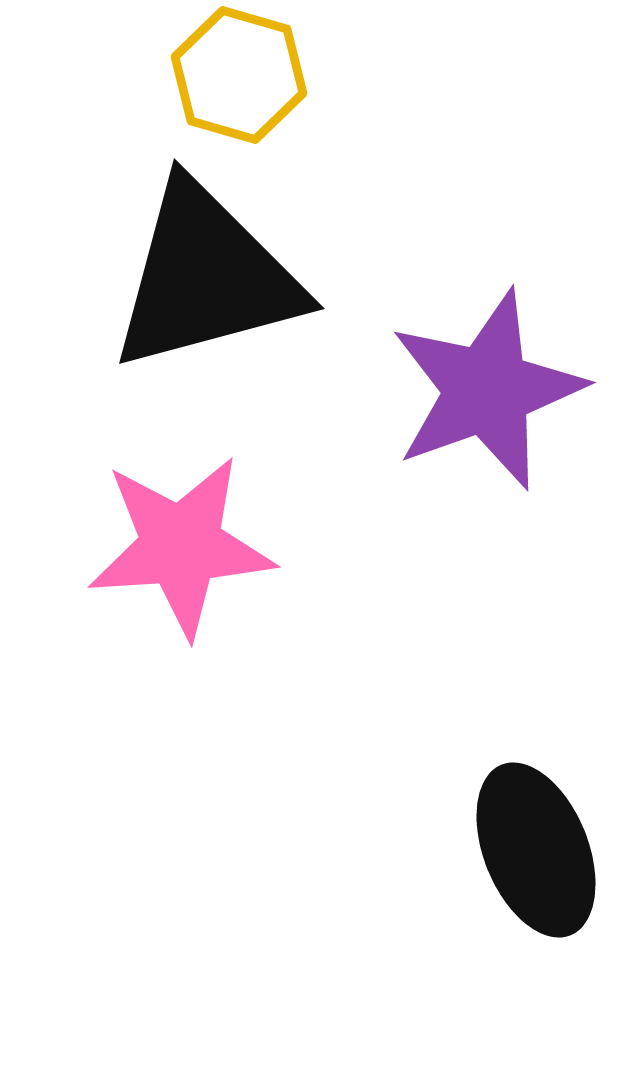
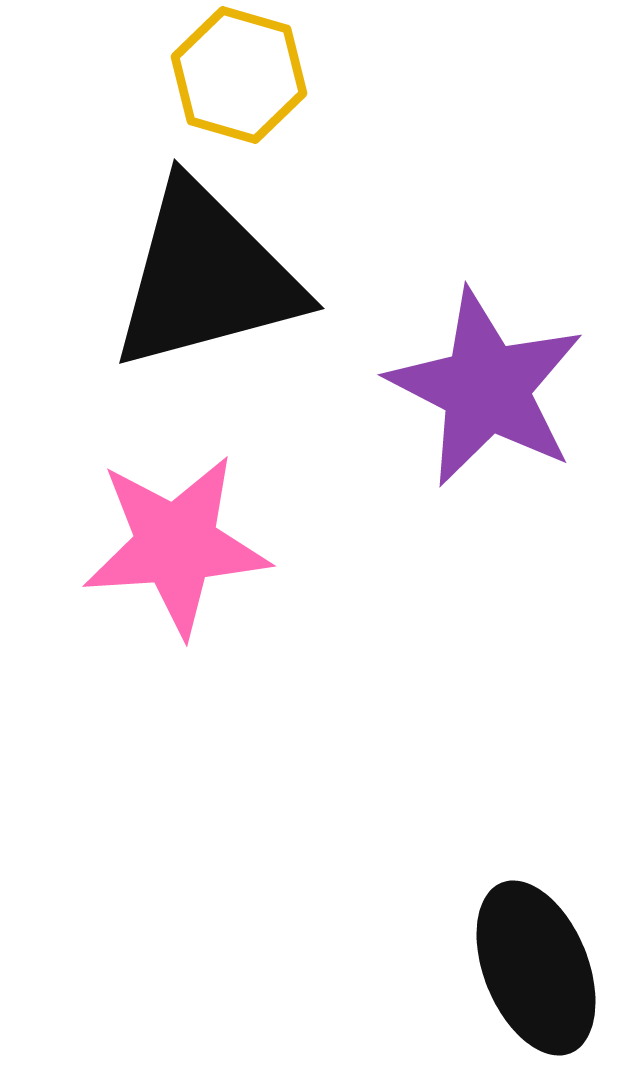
purple star: moved 1 px left, 2 px up; rotated 25 degrees counterclockwise
pink star: moved 5 px left, 1 px up
black ellipse: moved 118 px down
